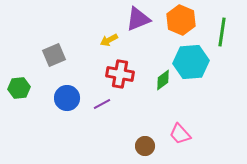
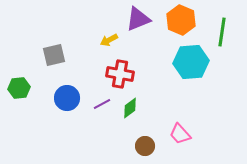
gray square: rotated 10 degrees clockwise
green diamond: moved 33 px left, 28 px down
